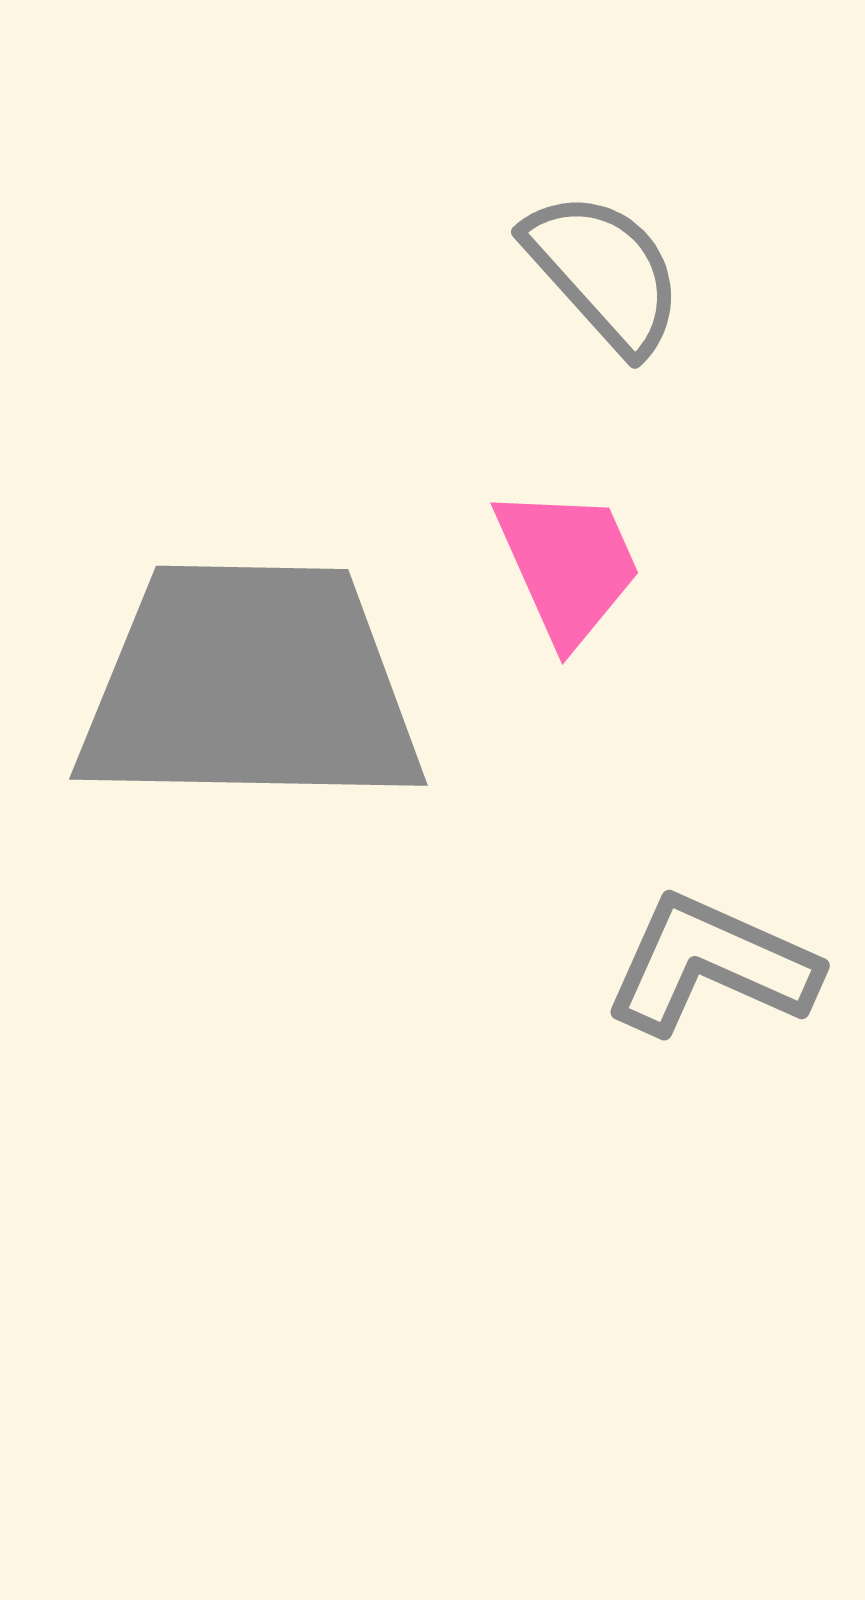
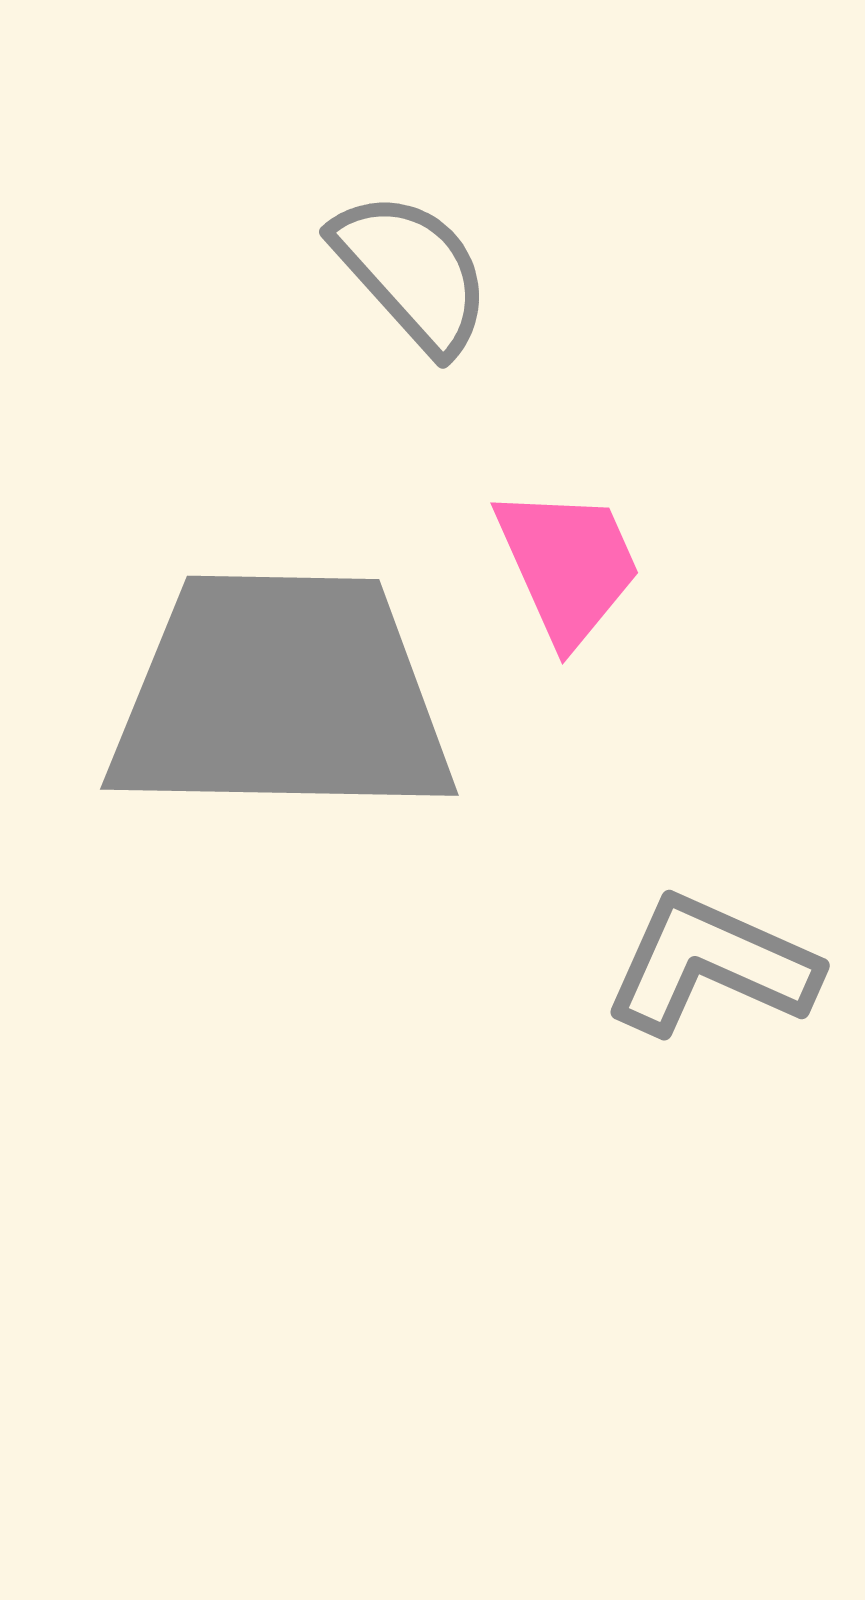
gray semicircle: moved 192 px left
gray trapezoid: moved 31 px right, 10 px down
